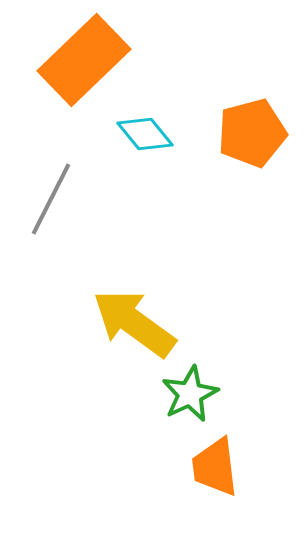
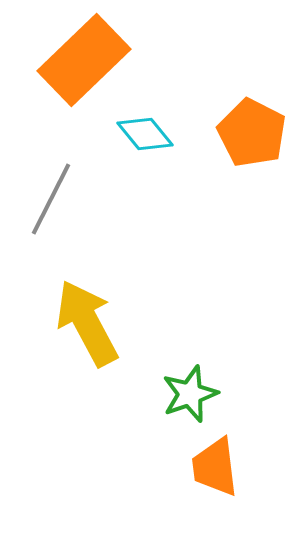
orange pentagon: rotated 30 degrees counterclockwise
yellow arrow: moved 47 px left; rotated 26 degrees clockwise
green star: rotated 6 degrees clockwise
